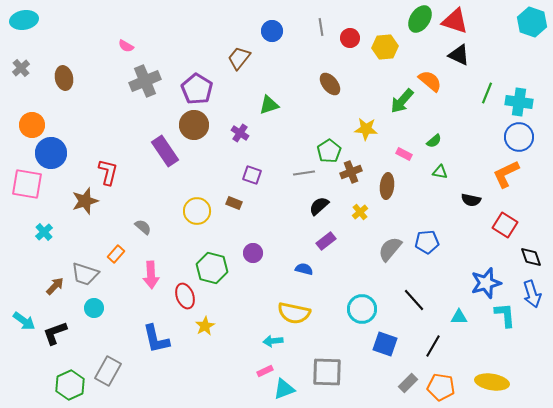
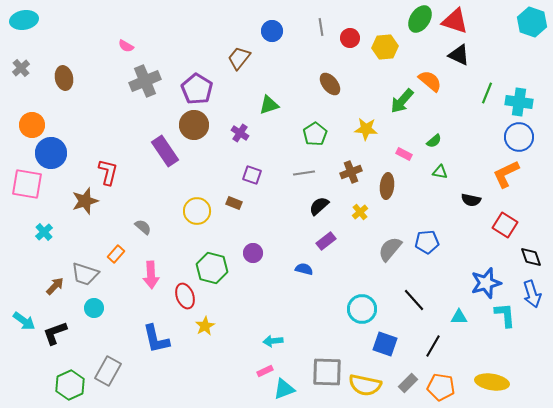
green pentagon at (329, 151): moved 14 px left, 17 px up
yellow semicircle at (294, 313): moved 71 px right, 72 px down
